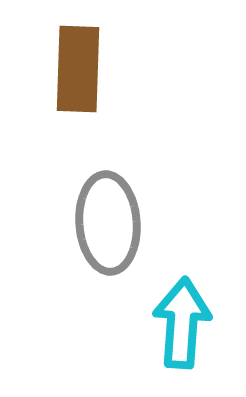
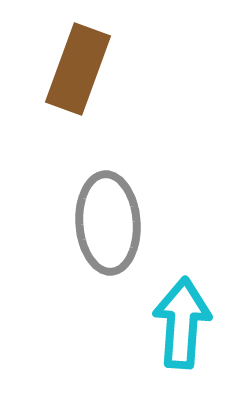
brown rectangle: rotated 18 degrees clockwise
